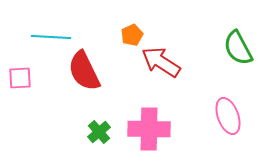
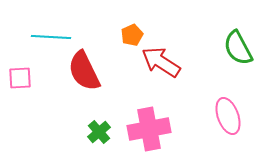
pink cross: rotated 12 degrees counterclockwise
